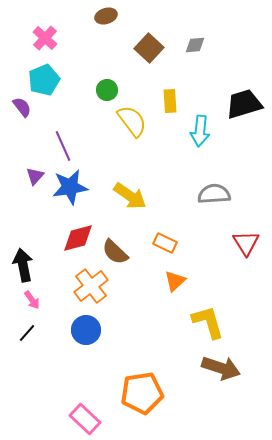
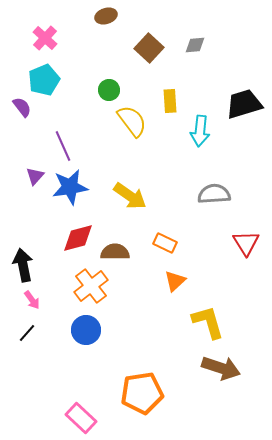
green circle: moved 2 px right
brown semicircle: rotated 136 degrees clockwise
pink rectangle: moved 4 px left, 1 px up
